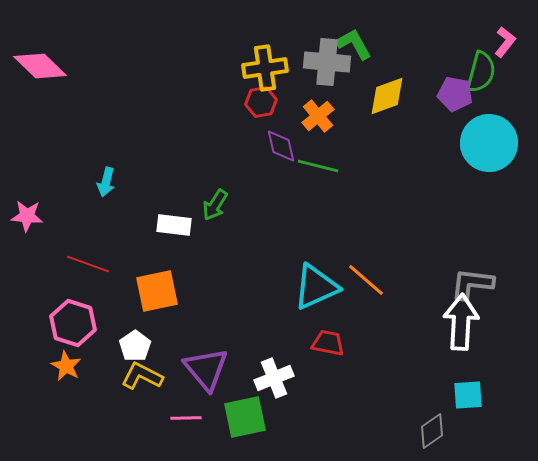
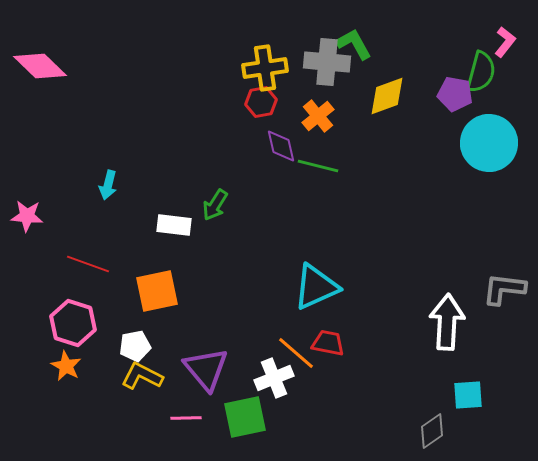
cyan arrow: moved 2 px right, 3 px down
orange line: moved 70 px left, 73 px down
gray L-shape: moved 32 px right, 5 px down
white arrow: moved 14 px left
white pentagon: rotated 24 degrees clockwise
